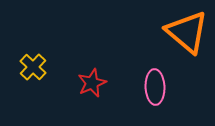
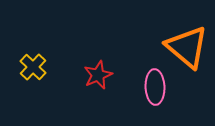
orange triangle: moved 15 px down
red star: moved 6 px right, 8 px up
